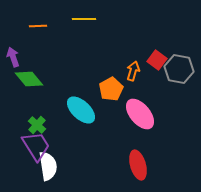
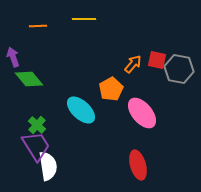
red square: rotated 24 degrees counterclockwise
orange arrow: moved 7 px up; rotated 24 degrees clockwise
pink ellipse: moved 2 px right, 1 px up
